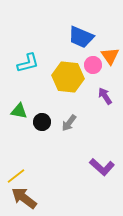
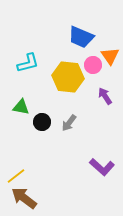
green triangle: moved 2 px right, 4 px up
